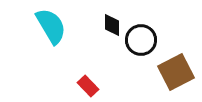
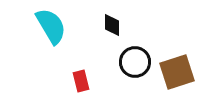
black circle: moved 6 px left, 22 px down
brown square: moved 1 px right; rotated 9 degrees clockwise
red rectangle: moved 7 px left, 5 px up; rotated 30 degrees clockwise
